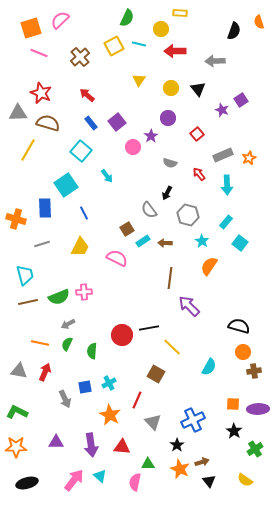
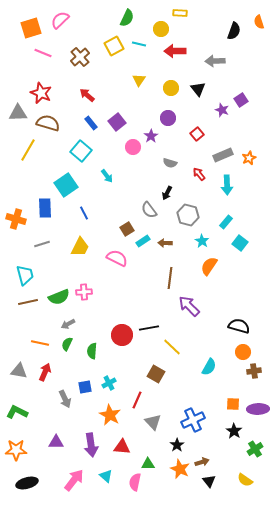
pink line at (39, 53): moved 4 px right
orange star at (16, 447): moved 3 px down
cyan triangle at (100, 476): moved 6 px right
